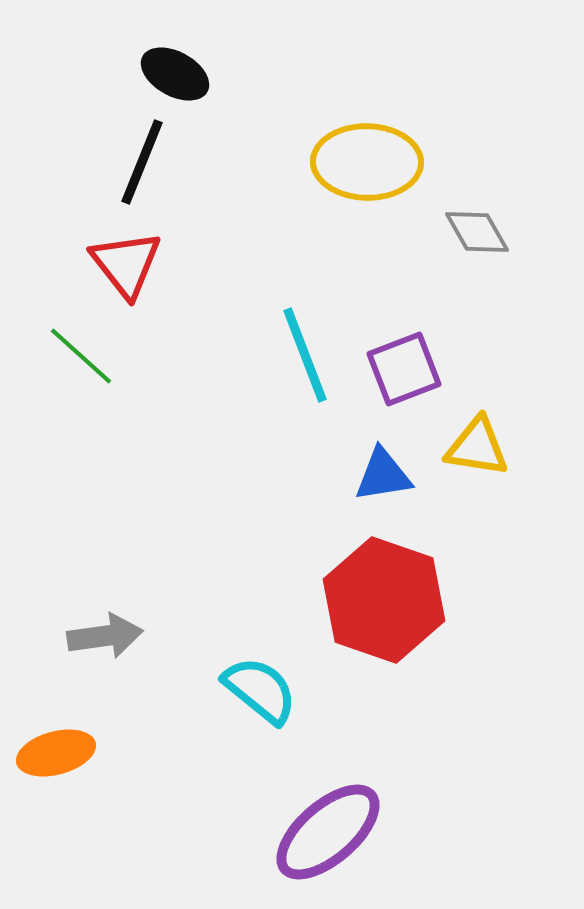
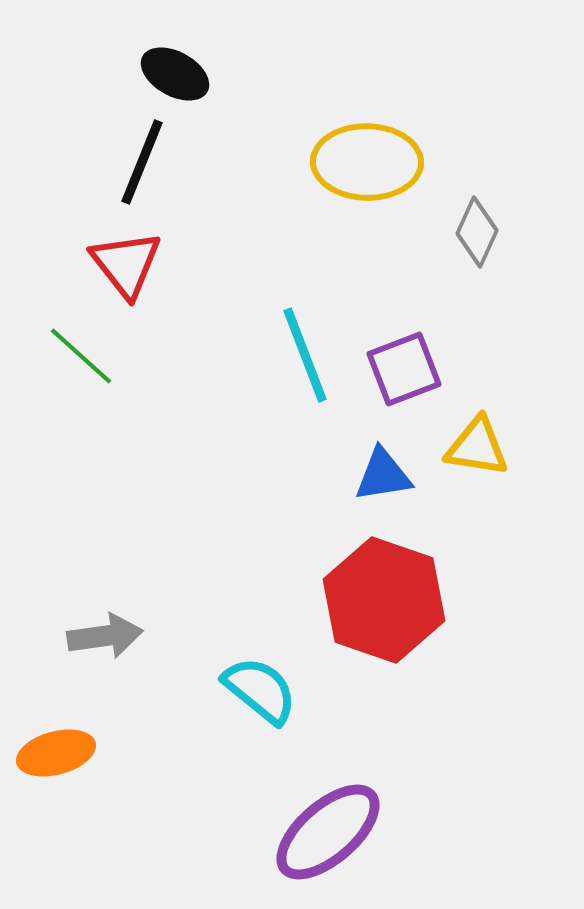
gray diamond: rotated 54 degrees clockwise
